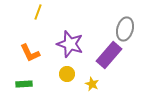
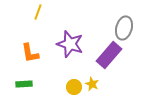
gray ellipse: moved 1 px left, 1 px up
orange L-shape: rotated 15 degrees clockwise
yellow circle: moved 7 px right, 13 px down
